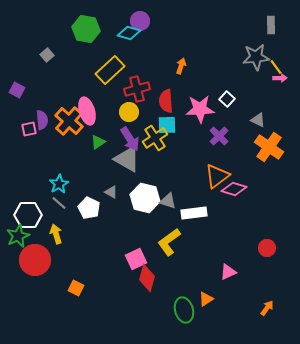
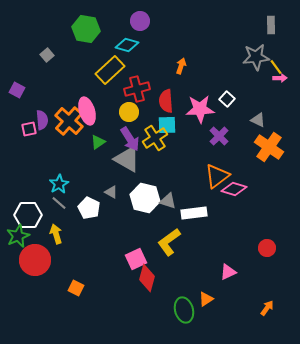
cyan diamond at (129, 33): moved 2 px left, 12 px down
